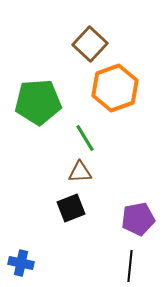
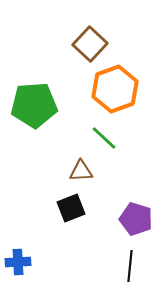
orange hexagon: moved 1 px down
green pentagon: moved 4 px left, 3 px down
green line: moved 19 px right; rotated 16 degrees counterclockwise
brown triangle: moved 1 px right, 1 px up
purple pentagon: moved 2 px left; rotated 28 degrees clockwise
blue cross: moved 3 px left, 1 px up; rotated 15 degrees counterclockwise
